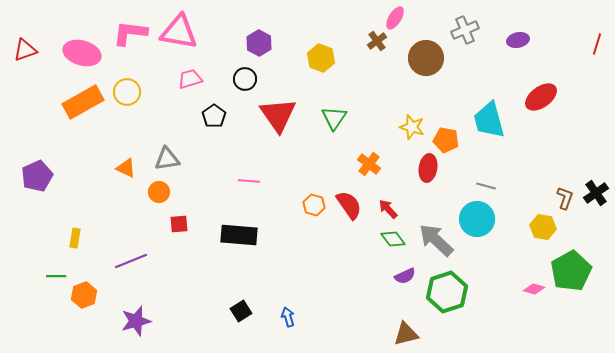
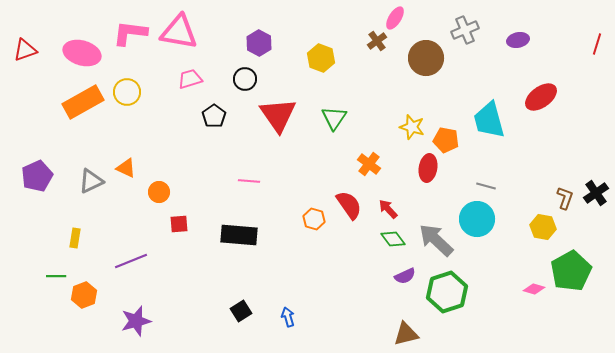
gray triangle at (167, 159): moved 76 px left, 22 px down; rotated 16 degrees counterclockwise
orange hexagon at (314, 205): moved 14 px down
